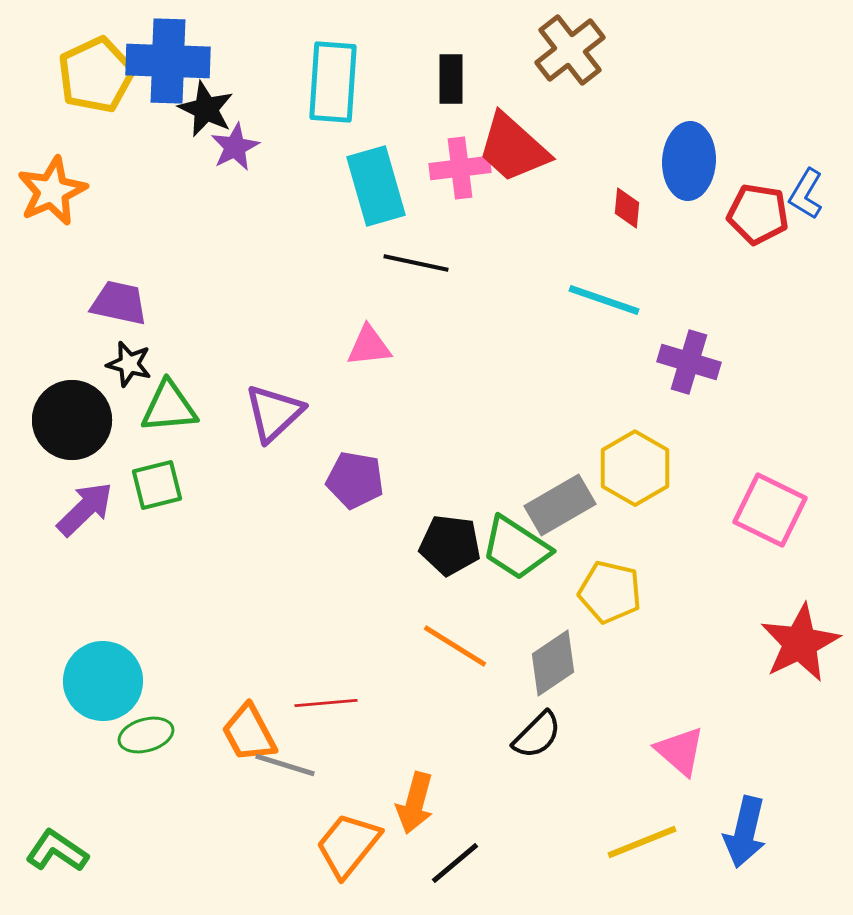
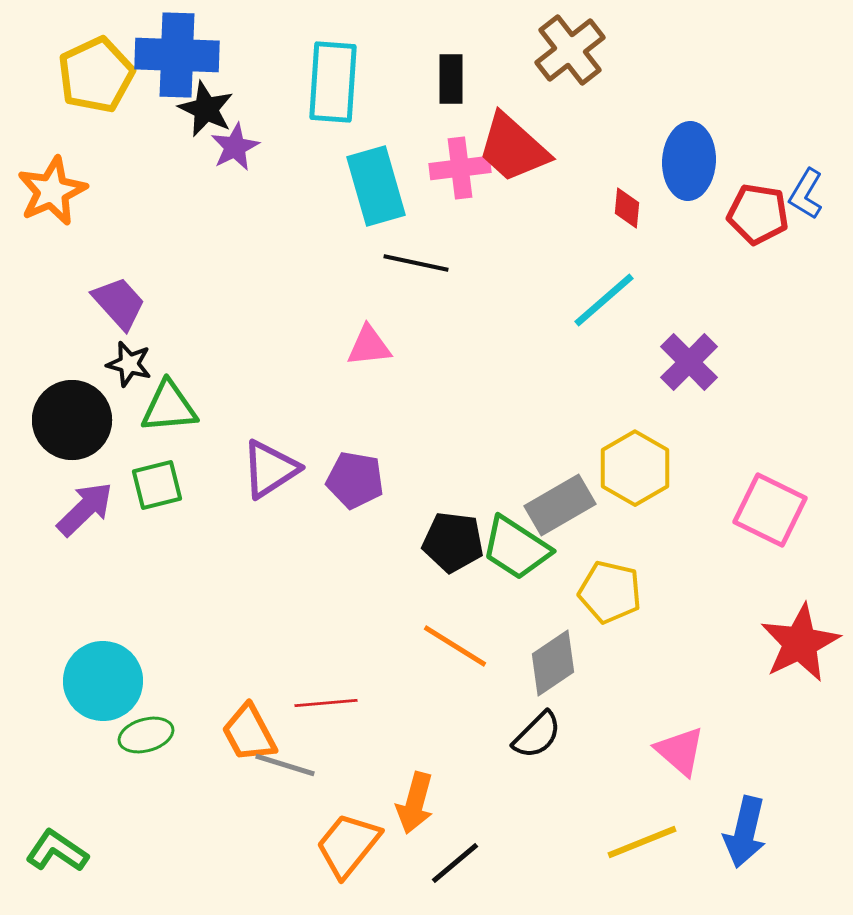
blue cross at (168, 61): moved 9 px right, 6 px up
cyan line at (604, 300): rotated 60 degrees counterclockwise
purple trapezoid at (119, 303): rotated 36 degrees clockwise
purple cross at (689, 362): rotated 28 degrees clockwise
purple triangle at (274, 413): moved 4 px left, 56 px down; rotated 10 degrees clockwise
black pentagon at (450, 545): moved 3 px right, 3 px up
